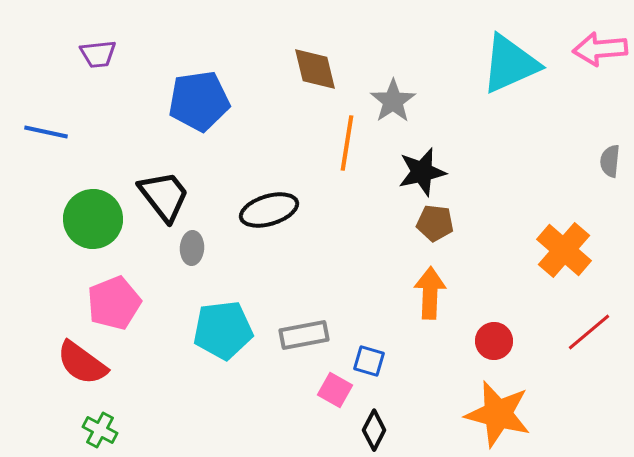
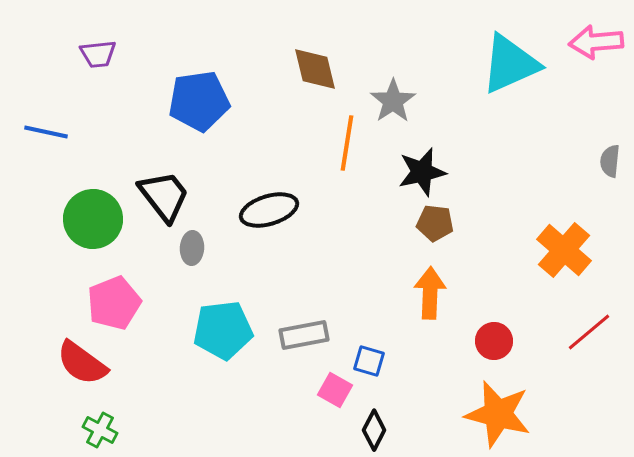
pink arrow: moved 4 px left, 7 px up
